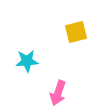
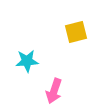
pink arrow: moved 4 px left, 2 px up
